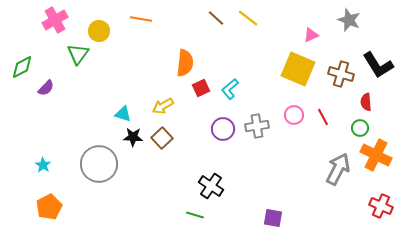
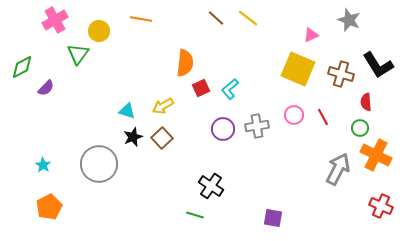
cyan triangle: moved 4 px right, 3 px up
black star: rotated 24 degrees counterclockwise
